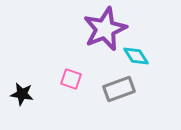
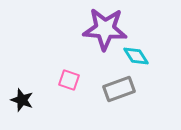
purple star: rotated 27 degrees clockwise
pink square: moved 2 px left, 1 px down
black star: moved 6 px down; rotated 10 degrees clockwise
